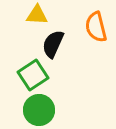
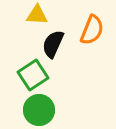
orange semicircle: moved 4 px left, 3 px down; rotated 144 degrees counterclockwise
